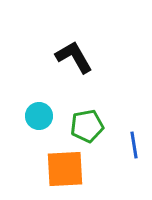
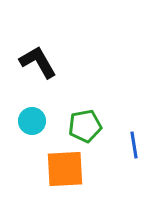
black L-shape: moved 36 px left, 5 px down
cyan circle: moved 7 px left, 5 px down
green pentagon: moved 2 px left
